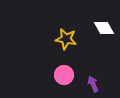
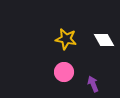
white diamond: moved 12 px down
pink circle: moved 3 px up
